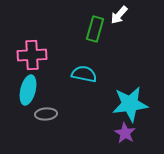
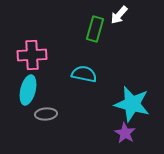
cyan star: moved 2 px right; rotated 21 degrees clockwise
